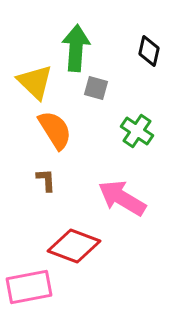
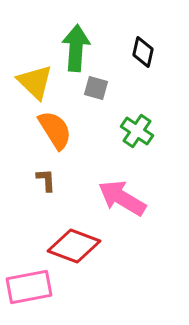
black diamond: moved 6 px left, 1 px down
